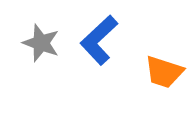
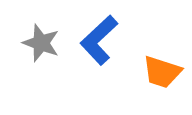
orange trapezoid: moved 2 px left
